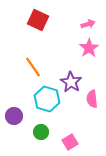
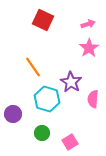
red square: moved 5 px right
pink semicircle: moved 1 px right; rotated 12 degrees clockwise
purple circle: moved 1 px left, 2 px up
green circle: moved 1 px right, 1 px down
